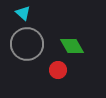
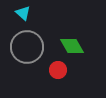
gray circle: moved 3 px down
